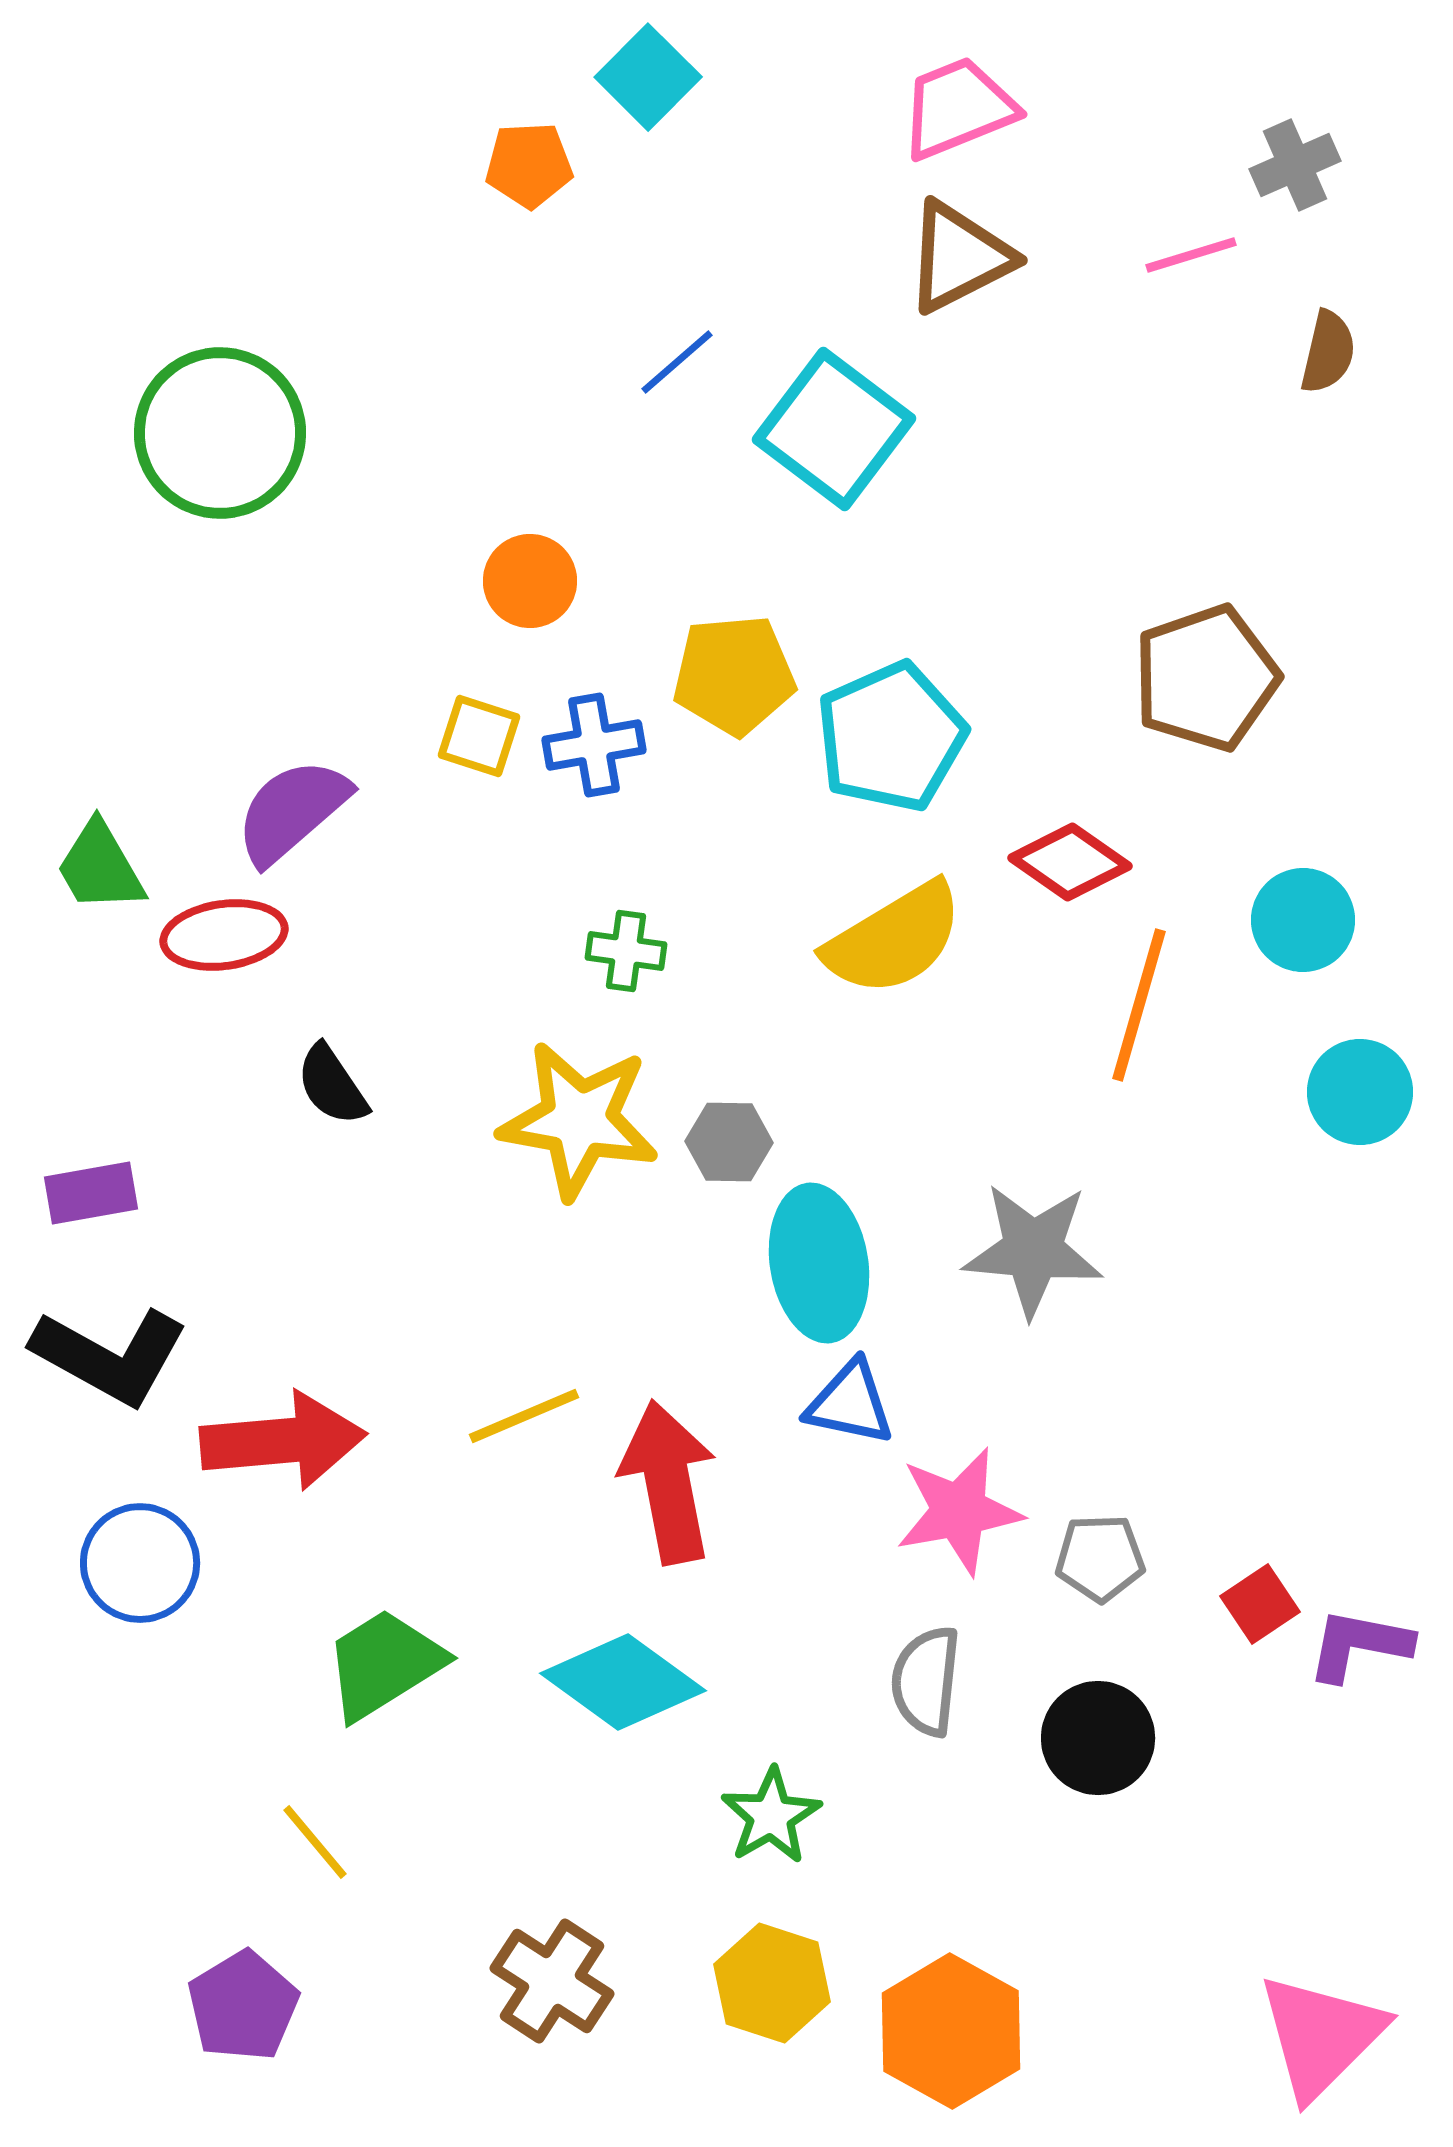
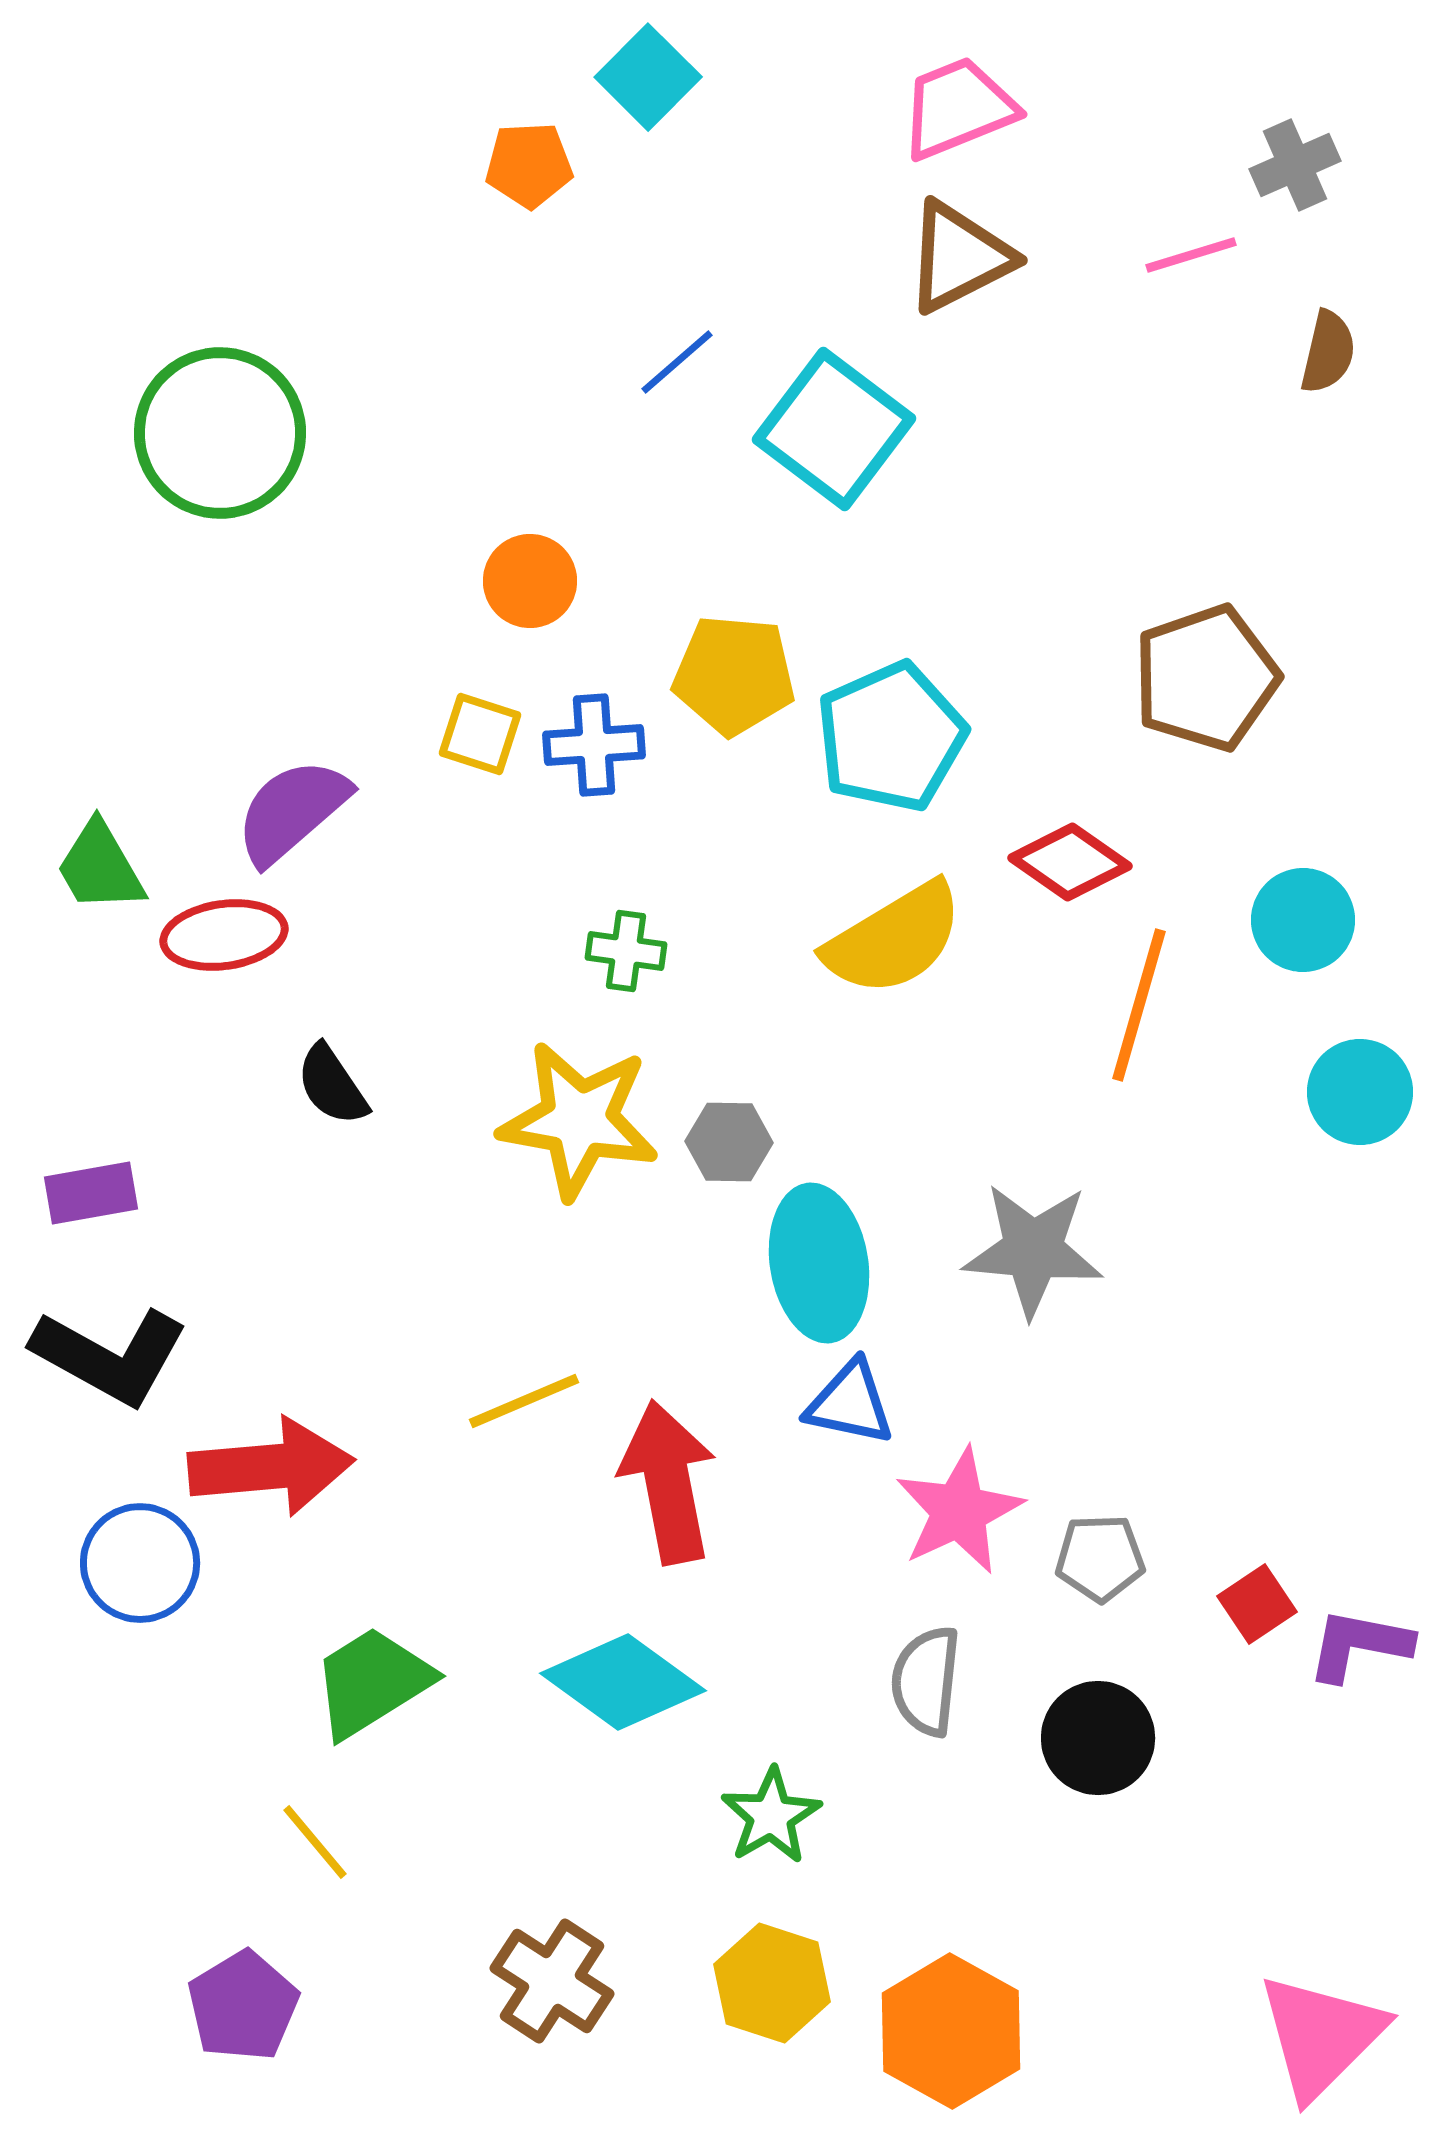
yellow pentagon at (734, 675): rotated 10 degrees clockwise
yellow square at (479, 736): moved 1 px right, 2 px up
blue cross at (594, 745): rotated 6 degrees clockwise
yellow line at (524, 1416): moved 15 px up
red arrow at (283, 1441): moved 12 px left, 26 px down
pink star at (959, 1511): rotated 15 degrees counterclockwise
red square at (1260, 1604): moved 3 px left
green trapezoid at (384, 1664): moved 12 px left, 18 px down
